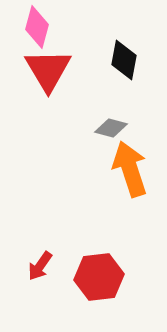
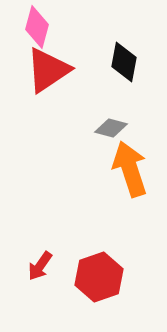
black diamond: moved 2 px down
red triangle: rotated 27 degrees clockwise
red hexagon: rotated 12 degrees counterclockwise
